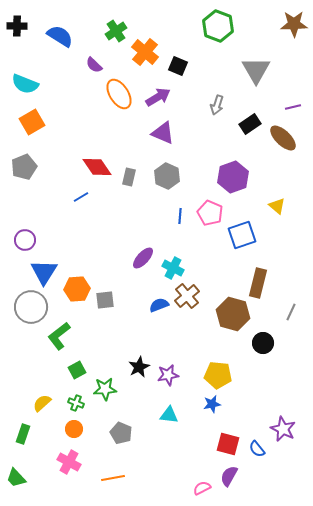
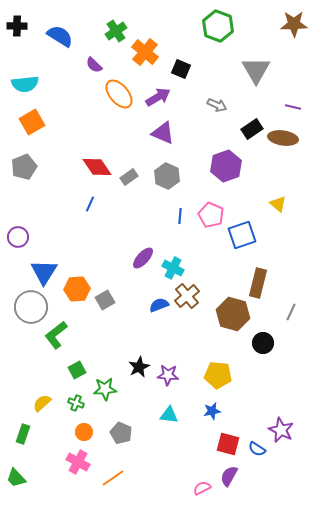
black square at (178, 66): moved 3 px right, 3 px down
cyan semicircle at (25, 84): rotated 28 degrees counterclockwise
orange ellipse at (119, 94): rotated 8 degrees counterclockwise
gray arrow at (217, 105): rotated 84 degrees counterclockwise
purple line at (293, 107): rotated 28 degrees clockwise
black rectangle at (250, 124): moved 2 px right, 5 px down
brown ellipse at (283, 138): rotated 36 degrees counterclockwise
gray rectangle at (129, 177): rotated 42 degrees clockwise
purple hexagon at (233, 177): moved 7 px left, 11 px up
blue line at (81, 197): moved 9 px right, 7 px down; rotated 35 degrees counterclockwise
yellow triangle at (277, 206): moved 1 px right, 2 px up
pink pentagon at (210, 213): moved 1 px right, 2 px down
purple circle at (25, 240): moved 7 px left, 3 px up
gray square at (105, 300): rotated 24 degrees counterclockwise
green L-shape at (59, 336): moved 3 px left, 1 px up
purple star at (168, 375): rotated 15 degrees clockwise
blue star at (212, 404): moved 7 px down
orange circle at (74, 429): moved 10 px right, 3 px down
purple star at (283, 429): moved 2 px left, 1 px down
blue semicircle at (257, 449): rotated 18 degrees counterclockwise
pink cross at (69, 462): moved 9 px right
orange line at (113, 478): rotated 25 degrees counterclockwise
